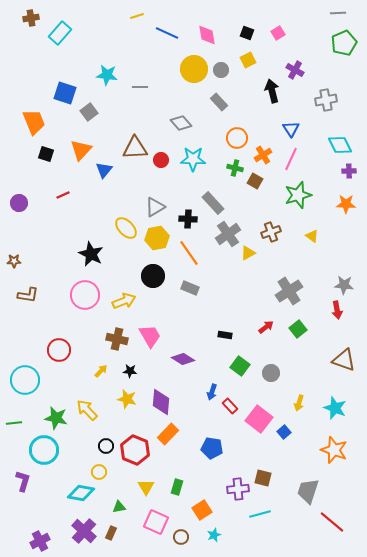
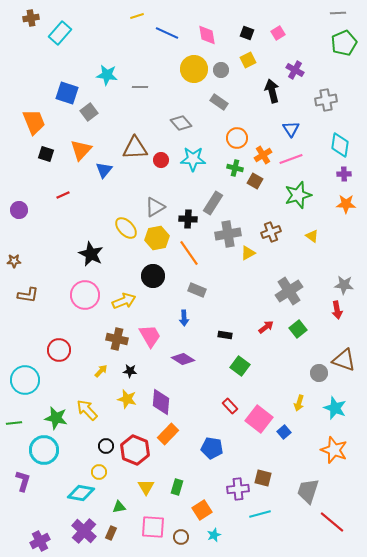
blue square at (65, 93): moved 2 px right
gray rectangle at (219, 102): rotated 12 degrees counterclockwise
cyan diamond at (340, 145): rotated 35 degrees clockwise
pink line at (291, 159): rotated 45 degrees clockwise
purple cross at (349, 171): moved 5 px left, 3 px down
purple circle at (19, 203): moved 7 px down
gray rectangle at (213, 203): rotated 75 degrees clockwise
gray cross at (228, 234): rotated 25 degrees clockwise
gray rectangle at (190, 288): moved 7 px right, 2 px down
gray circle at (271, 373): moved 48 px right
blue arrow at (212, 392): moved 28 px left, 74 px up; rotated 21 degrees counterclockwise
pink square at (156, 522): moved 3 px left, 5 px down; rotated 20 degrees counterclockwise
